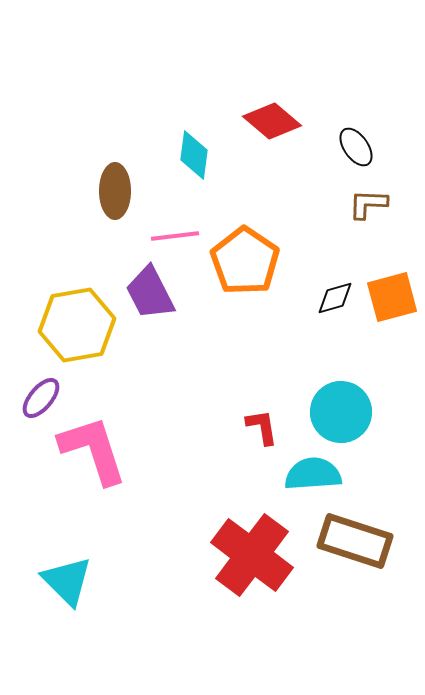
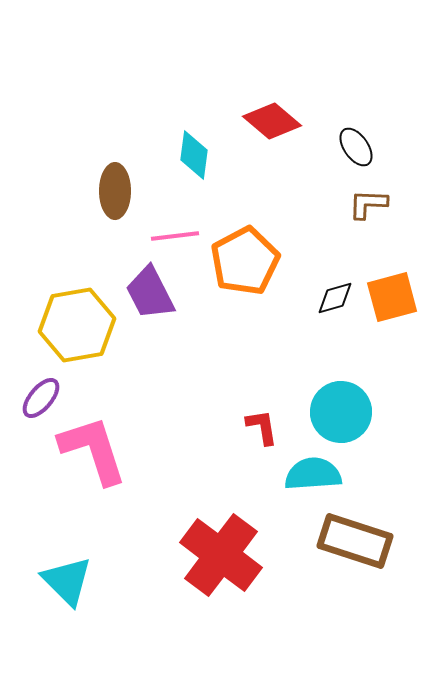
orange pentagon: rotated 10 degrees clockwise
red cross: moved 31 px left
